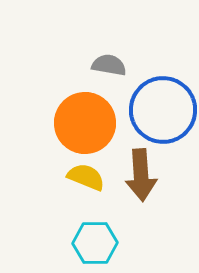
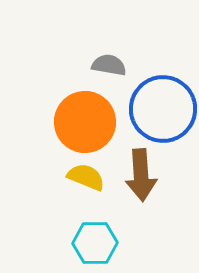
blue circle: moved 1 px up
orange circle: moved 1 px up
